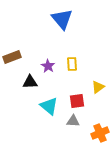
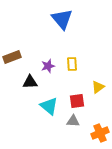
purple star: rotated 24 degrees clockwise
